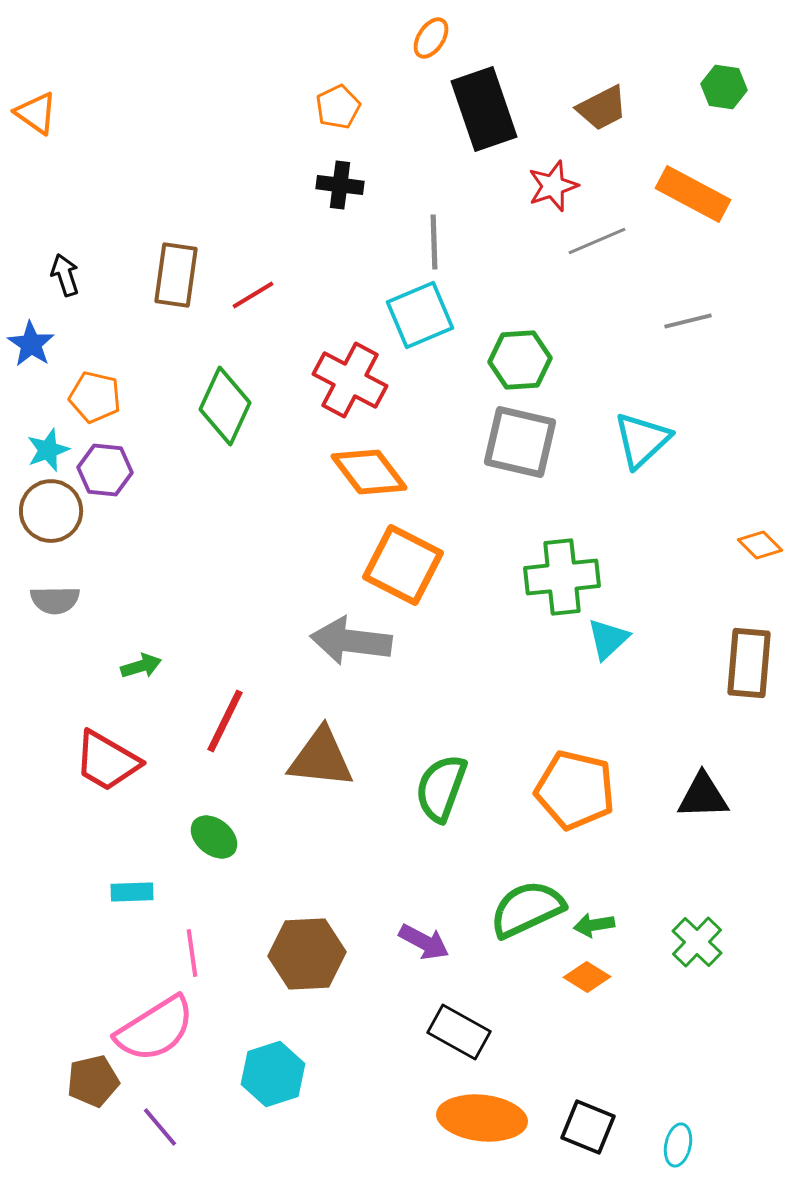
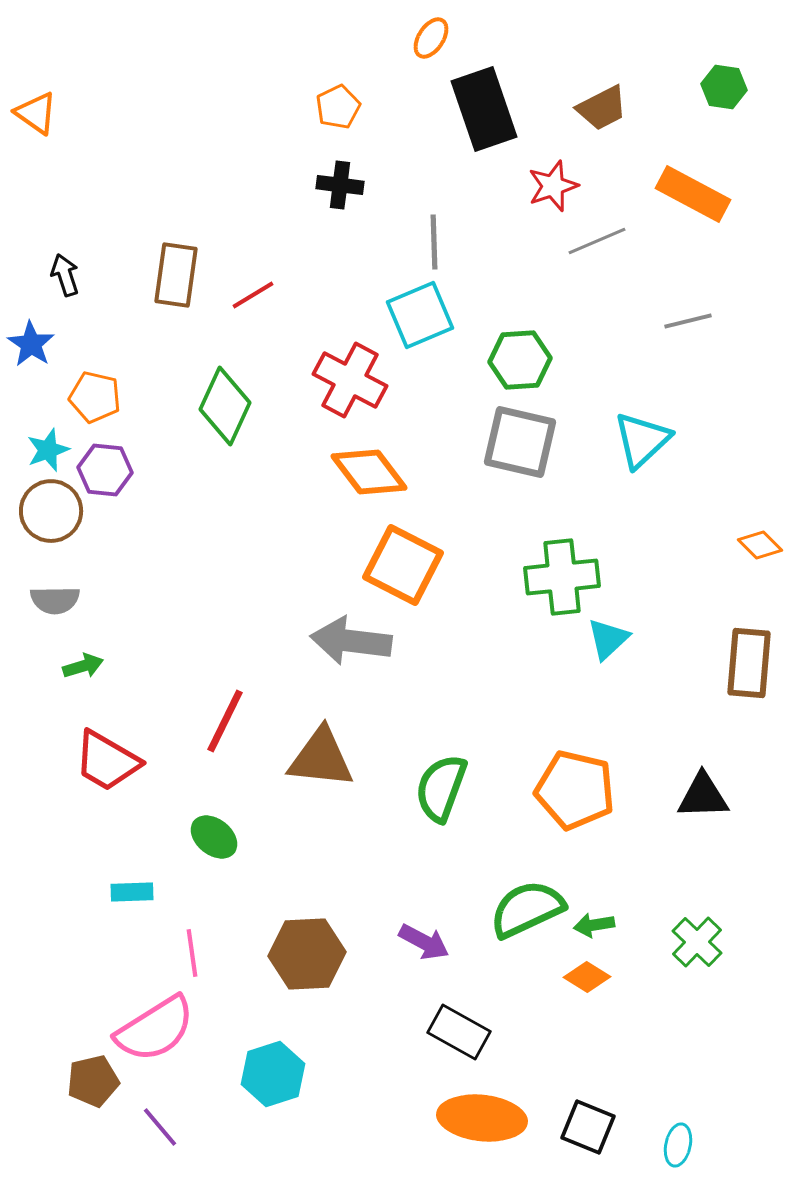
green arrow at (141, 666): moved 58 px left
